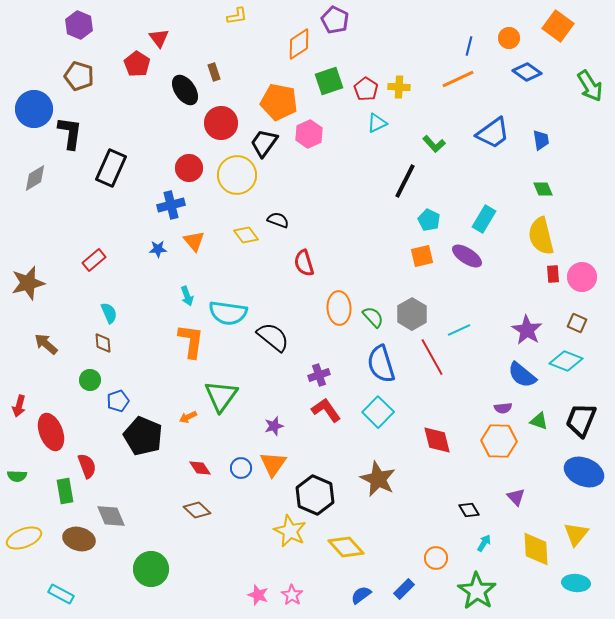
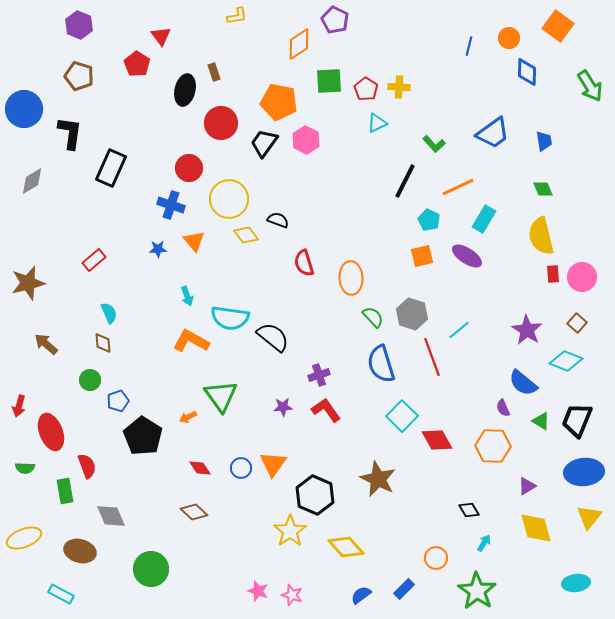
red triangle at (159, 38): moved 2 px right, 2 px up
blue diamond at (527, 72): rotated 56 degrees clockwise
orange line at (458, 79): moved 108 px down
green square at (329, 81): rotated 16 degrees clockwise
black ellipse at (185, 90): rotated 48 degrees clockwise
blue circle at (34, 109): moved 10 px left
pink hexagon at (309, 134): moved 3 px left, 6 px down; rotated 8 degrees counterclockwise
blue trapezoid at (541, 140): moved 3 px right, 1 px down
yellow circle at (237, 175): moved 8 px left, 24 px down
gray diamond at (35, 178): moved 3 px left, 3 px down
blue cross at (171, 205): rotated 32 degrees clockwise
orange ellipse at (339, 308): moved 12 px right, 30 px up
cyan semicircle at (228, 313): moved 2 px right, 5 px down
gray hexagon at (412, 314): rotated 12 degrees counterclockwise
brown square at (577, 323): rotated 18 degrees clockwise
cyan line at (459, 330): rotated 15 degrees counterclockwise
orange L-shape at (191, 341): rotated 69 degrees counterclockwise
red line at (432, 357): rotated 9 degrees clockwise
blue semicircle at (522, 375): moved 1 px right, 8 px down
green triangle at (221, 396): rotated 12 degrees counterclockwise
purple semicircle at (503, 408): rotated 72 degrees clockwise
cyan square at (378, 412): moved 24 px right, 4 px down
black trapezoid at (581, 420): moved 4 px left
green triangle at (539, 421): moved 2 px right; rotated 12 degrees clockwise
purple star at (274, 426): moved 9 px right, 19 px up; rotated 12 degrees clockwise
black pentagon at (143, 436): rotated 9 degrees clockwise
red diamond at (437, 440): rotated 16 degrees counterclockwise
orange hexagon at (499, 441): moved 6 px left, 5 px down
blue ellipse at (584, 472): rotated 27 degrees counterclockwise
green semicircle at (17, 476): moved 8 px right, 8 px up
purple triangle at (516, 497): moved 11 px right, 11 px up; rotated 42 degrees clockwise
brown diamond at (197, 510): moved 3 px left, 2 px down
yellow star at (290, 531): rotated 12 degrees clockwise
yellow triangle at (576, 534): moved 13 px right, 17 px up
brown ellipse at (79, 539): moved 1 px right, 12 px down
yellow diamond at (536, 549): moved 21 px up; rotated 12 degrees counterclockwise
cyan ellipse at (576, 583): rotated 12 degrees counterclockwise
pink star at (258, 595): moved 4 px up
pink star at (292, 595): rotated 15 degrees counterclockwise
